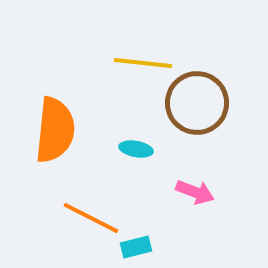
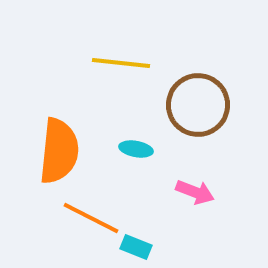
yellow line: moved 22 px left
brown circle: moved 1 px right, 2 px down
orange semicircle: moved 4 px right, 21 px down
cyan rectangle: rotated 36 degrees clockwise
